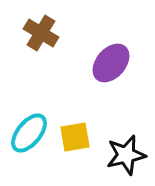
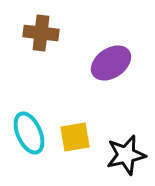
brown cross: rotated 24 degrees counterclockwise
purple ellipse: rotated 15 degrees clockwise
cyan ellipse: rotated 63 degrees counterclockwise
